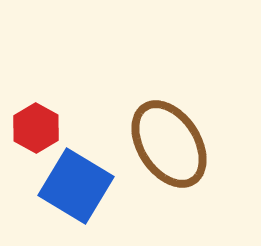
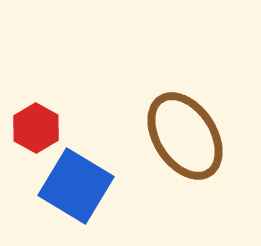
brown ellipse: moved 16 px right, 8 px up
